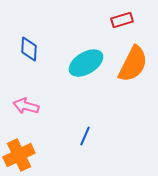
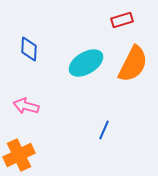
blue line: moved 19 px right, 6 px up
